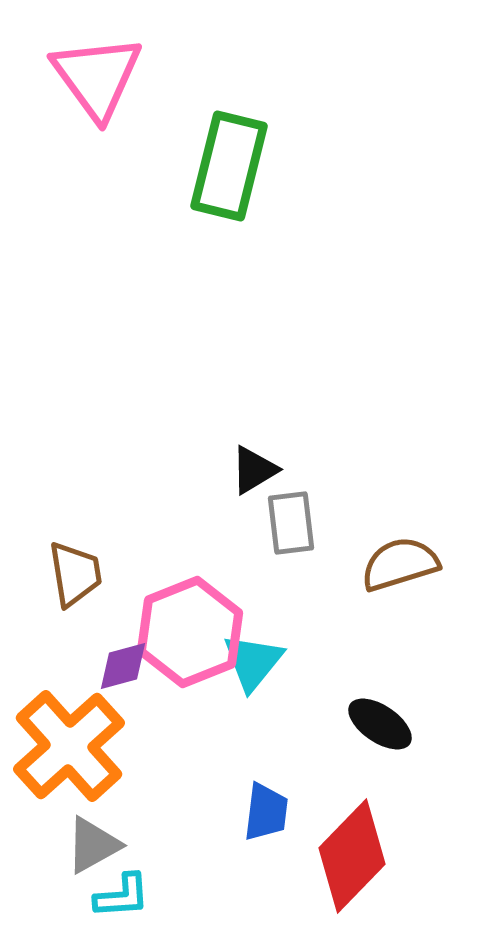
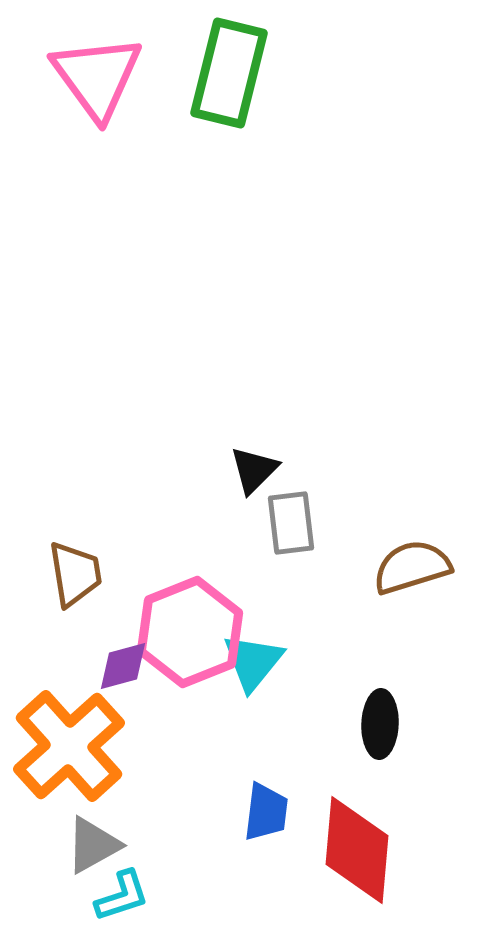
green rectangle: moved 93 px up
black triangle: rotated 14 degrees counterclockwise
brown semicircle: moved 12 px right, 3 px down
black ellipse: rotated 58 degrees clockwise
red diamond: moved 5 px right, 6 px up; rotated 39 degrees counterclockwise
cyan L-shape: rotated 14 degrees counterclockwise
